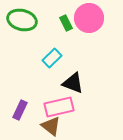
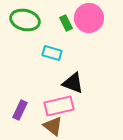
green ellipse: moved 3 px right
cyan rectangle: moved 5 px up; rotated 60 degrees clockwise
pink rectangle: moved 1 px up
brown triangle: moved 2 px right
